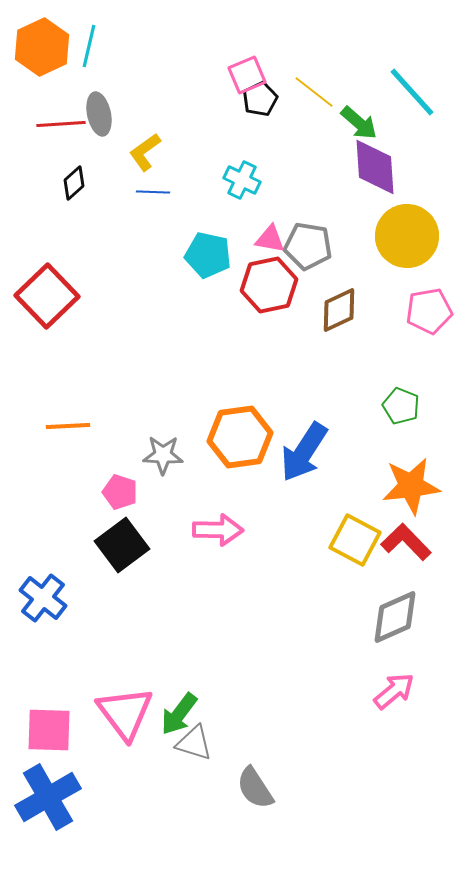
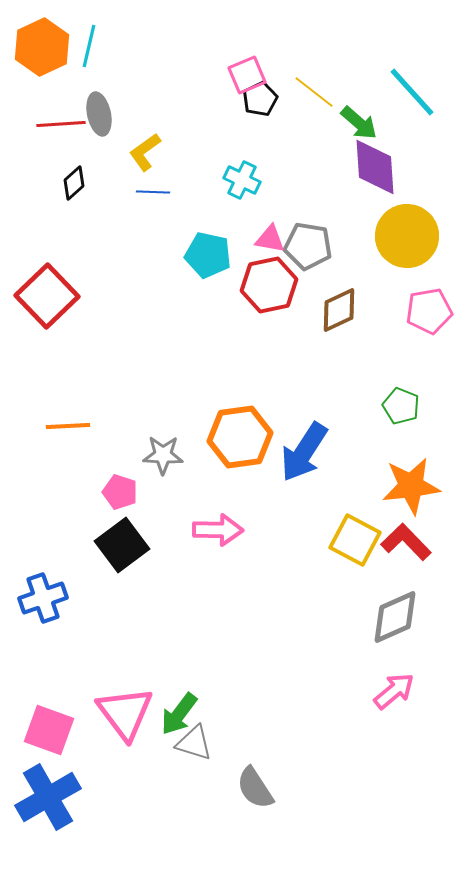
blue cross at (43, 598): rotated 33 degrees clockwise
pink square at (49, 730): rotated 18 degrees clockwise
